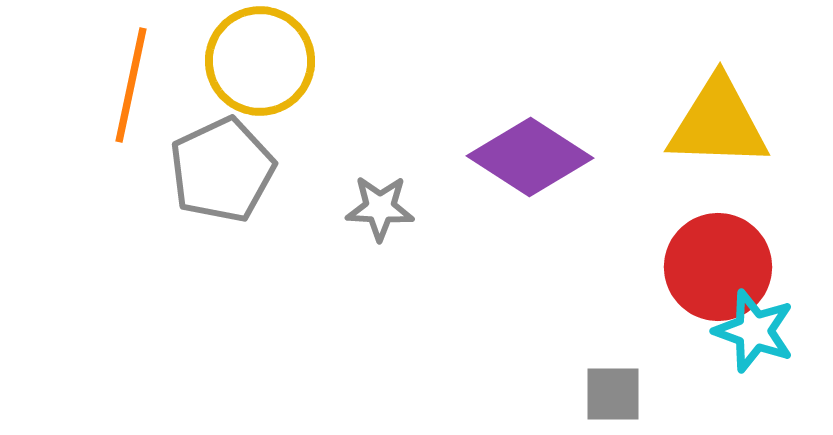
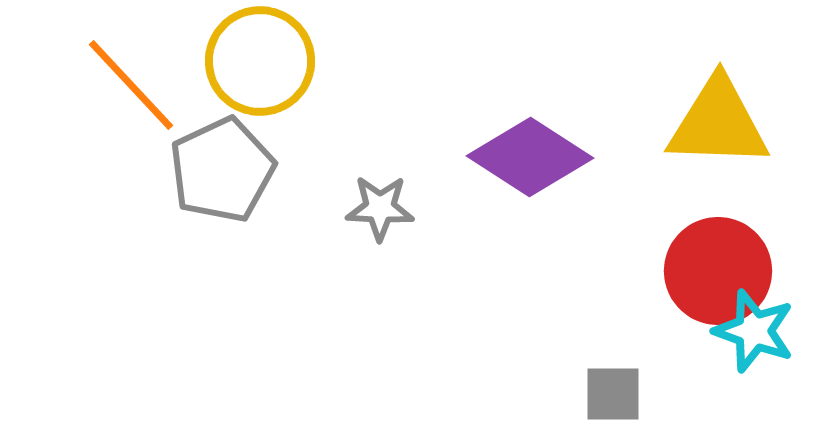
orange line: rotated 55 degrees counterclockwise
red circle: moved 4 px down
